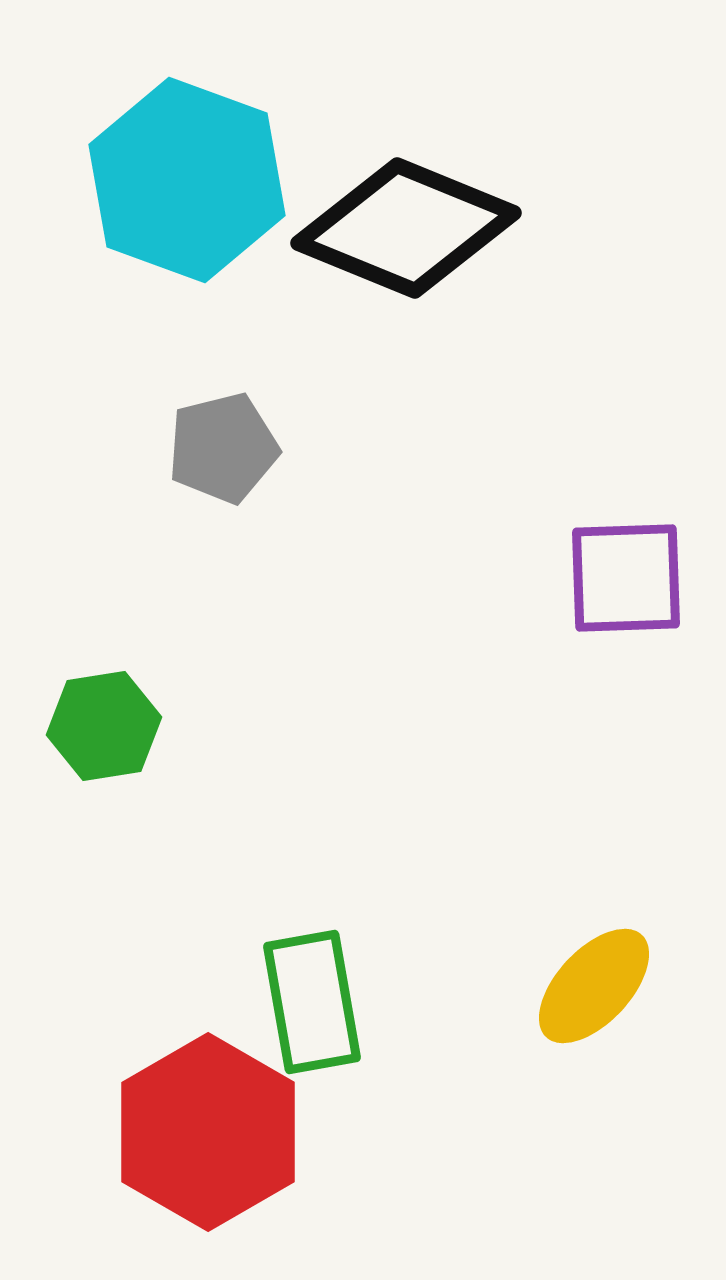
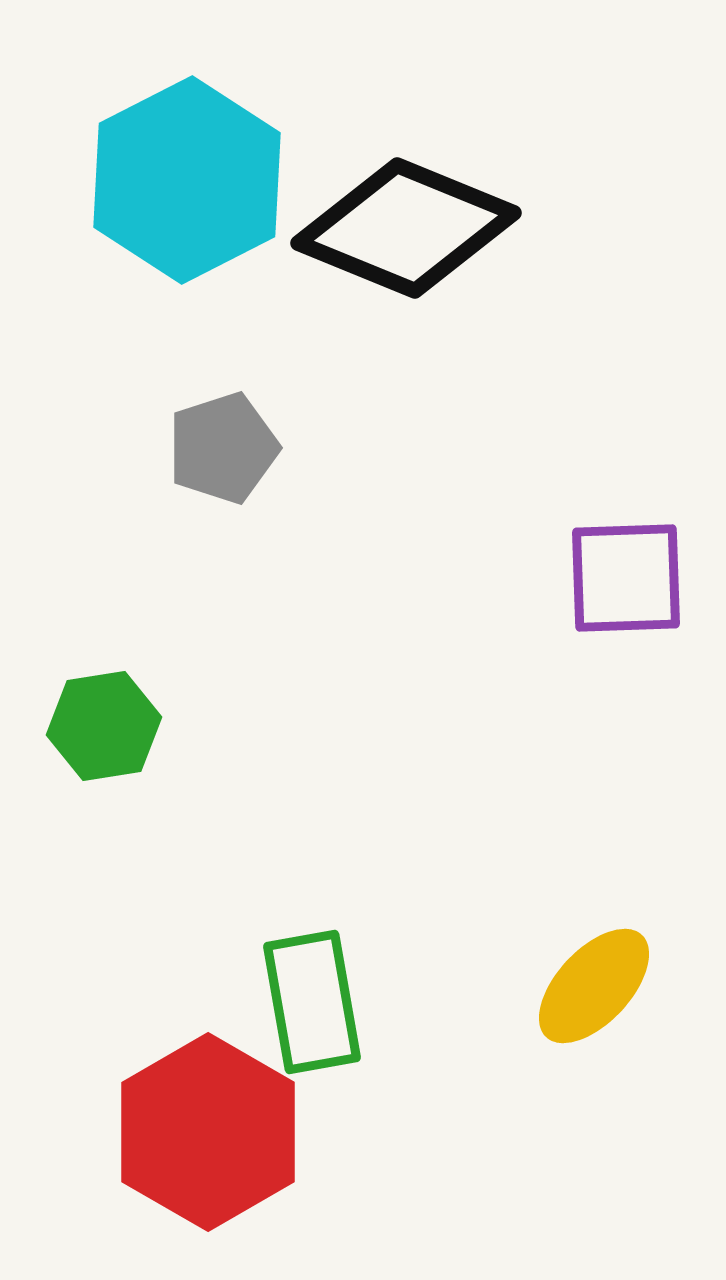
cyan hexagon: rotated 13 degrees clockwise
gray pentagon: rotated 4 degrees counterclockwise
